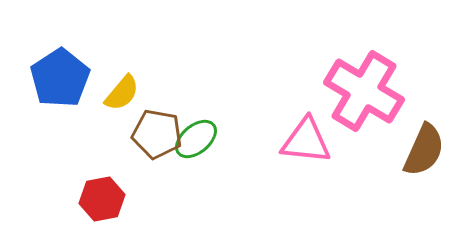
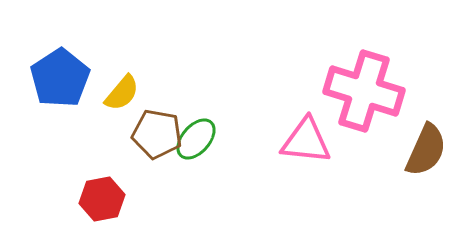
pink cross: rotated 14 degrees counterclockwise
green ellipse: rotated 9 degrees counterclockwise
brown semicircle: moved 2 px right
